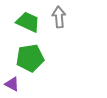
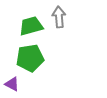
green trapezoid: moved 3 px right, 4 px down; rotated 40 degrees counterclockwise
